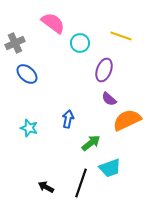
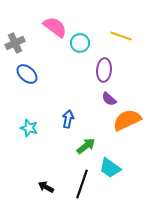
pink semicircle: moved 2 px right, 4 px down
purple ellipse: rotated 15 degrees counterclockwise
green arrow: moved 5 px left, 3 px down
cyan trapezoid: rotated 55 degrees clockwise
black line: moved 1 px right, 1 px down
